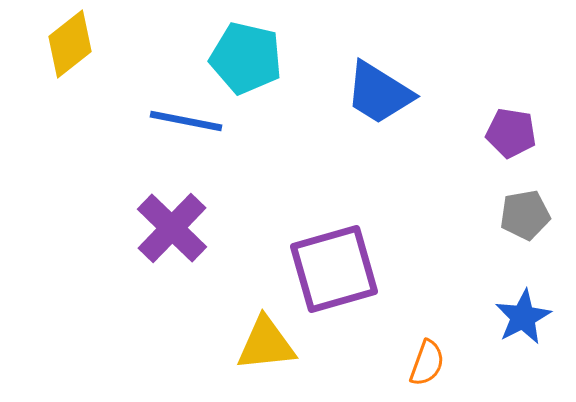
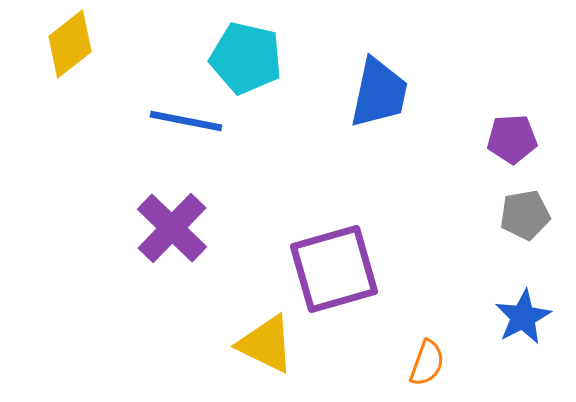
blue trapezoid: rotated 110 degrees counterclockwise
purple pentagon: moved 1 px right, 6 px down; rotated 12 degrees counterclockwise
yellow triangle: rotated 32 degrees clockwise
